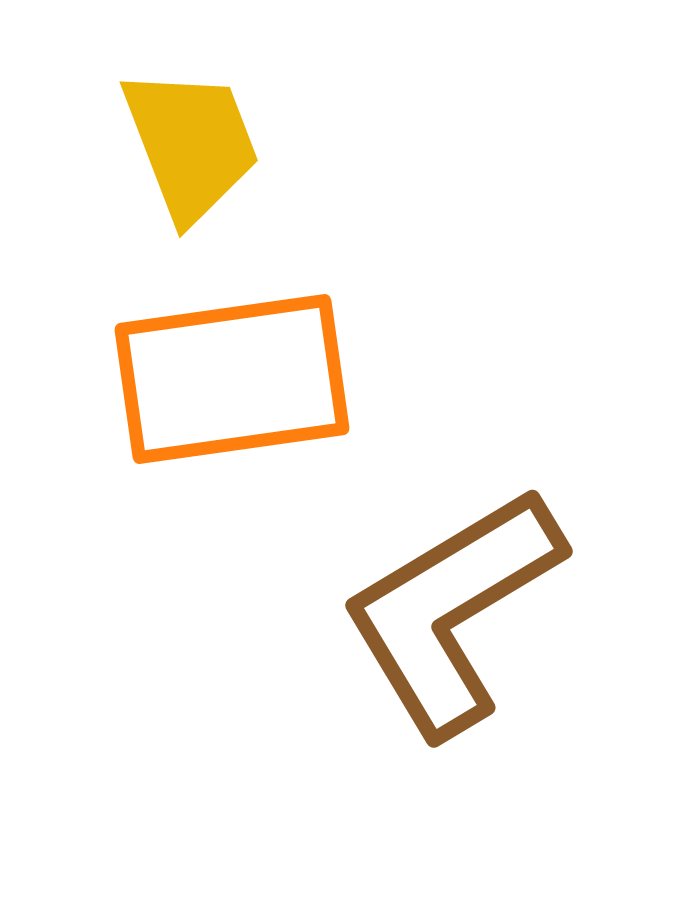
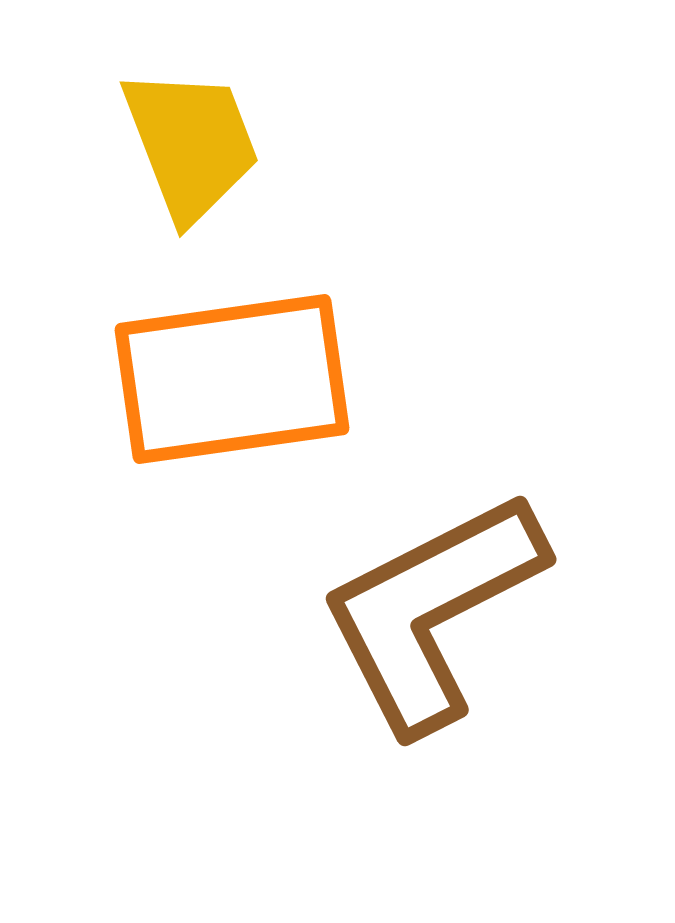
brown L-shape: moved 20 px left; rotated 4 degrees clockwise
